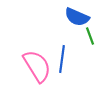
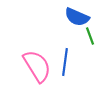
blue line: moved 3 px right, 3 px down
